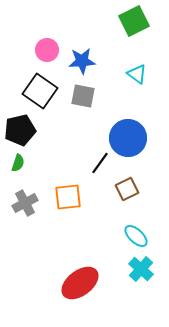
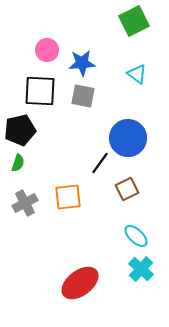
blue star: moved 2 px down
black square: rotated 32 degrees counterclockwise
